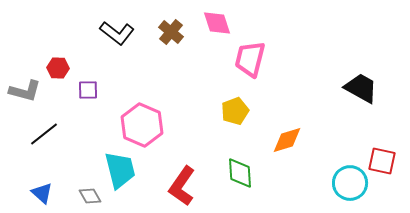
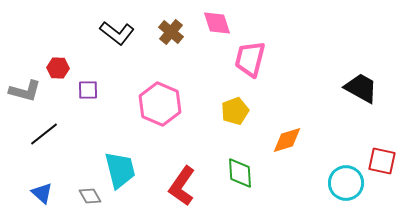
pink hexagon: moved 18 px right, 21 px up
cyan circle: moved 4 px left
